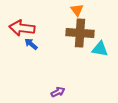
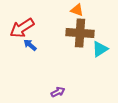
orange triangle: rotated 32 degrees counterclockwise
red arrow: rotated 40 degrees counterclockwise
blue arrow: moved 1 px left, 1 px down
cyan triangle: rotated 42 degrees counterclockwise
